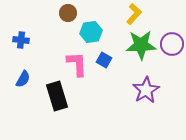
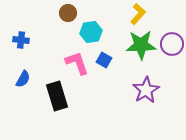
yellow L-shape: moved 4 px right
pink L-shape: moved 1 px up; rotated 16 degrees counterclockwise
